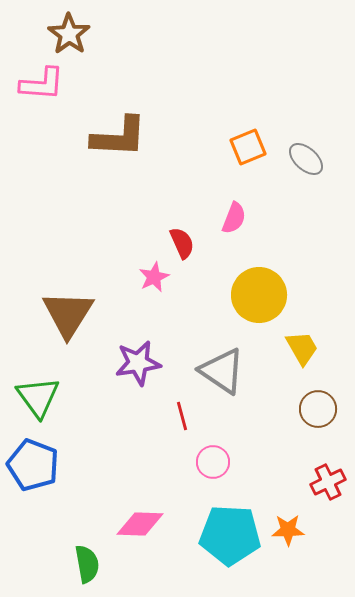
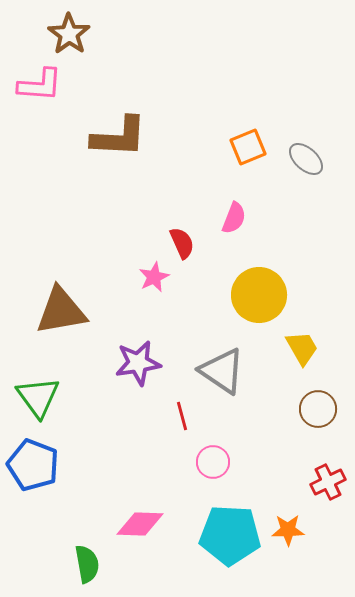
pink L-shape: moved 2 px left, 1 px down
brown triangle: moved 7 px left, 3 px up; rotated 48 degrees clockwise
